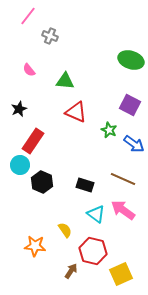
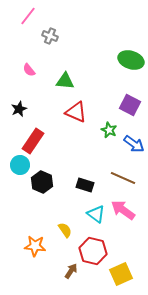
brown line: moved 1 px up
